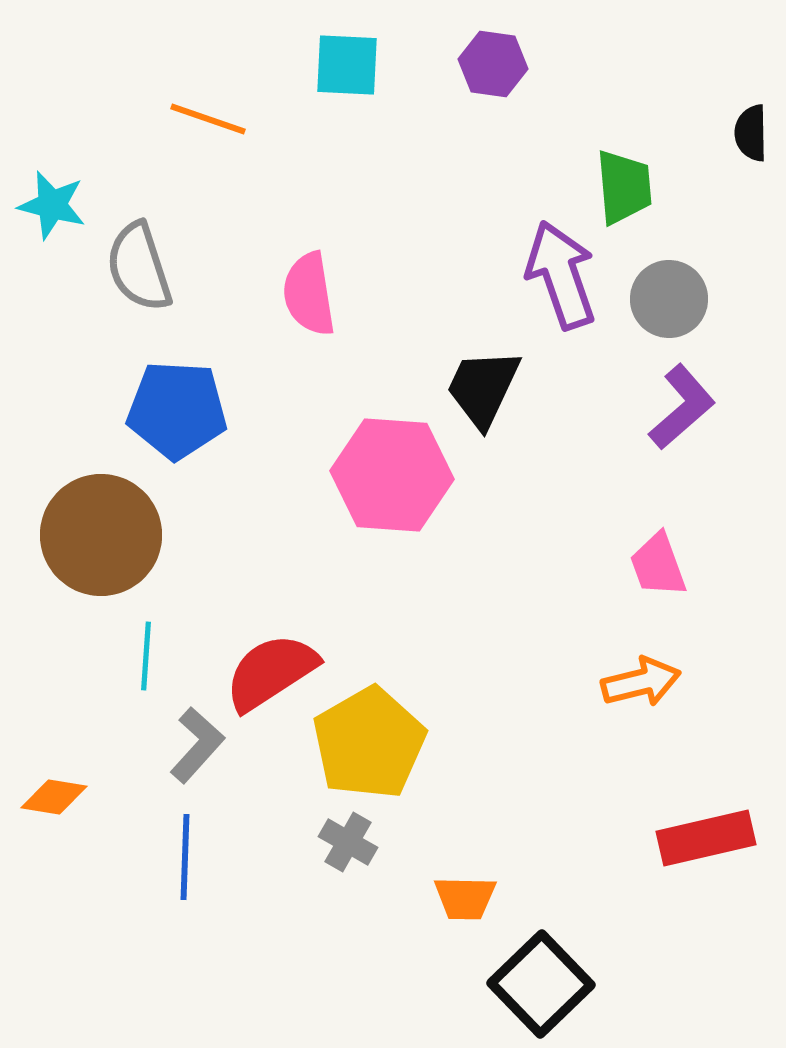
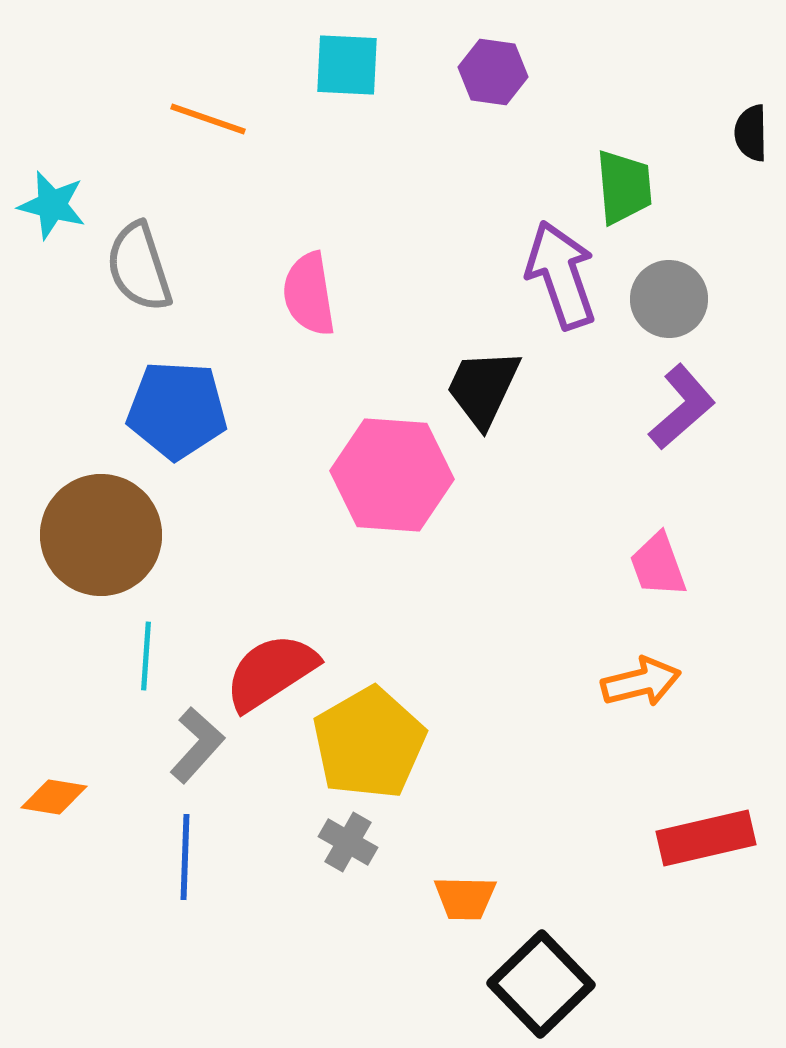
purple hexagon: moved 8 px down
